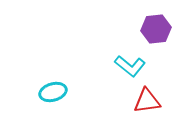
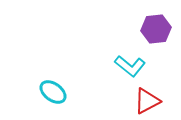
cyan ellipse: rotated 52 degrees clockwise
red triangle: rotated 20 degrees counterclockwise
